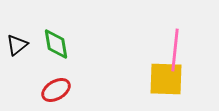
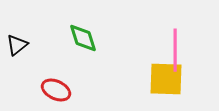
green diamond: moved 27 px right, 6 px up; rotated 8 degrees counterclockwise
pink line: rotated 6 degrees counterclockwise
red ellipse: rotated 56 degrees clockwise
